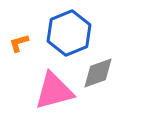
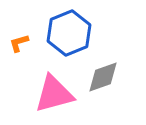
gray diamond: moved 5 px right, 4 px down
pink triangle: moved 3 px down
